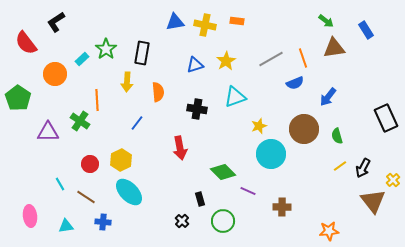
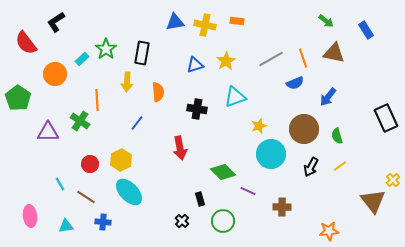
brown triangle at (334, 48): moved 5 px down; rotated 20 degrees clockwise
black arrow at (363, 168): moved 52 px left, 1 px up
